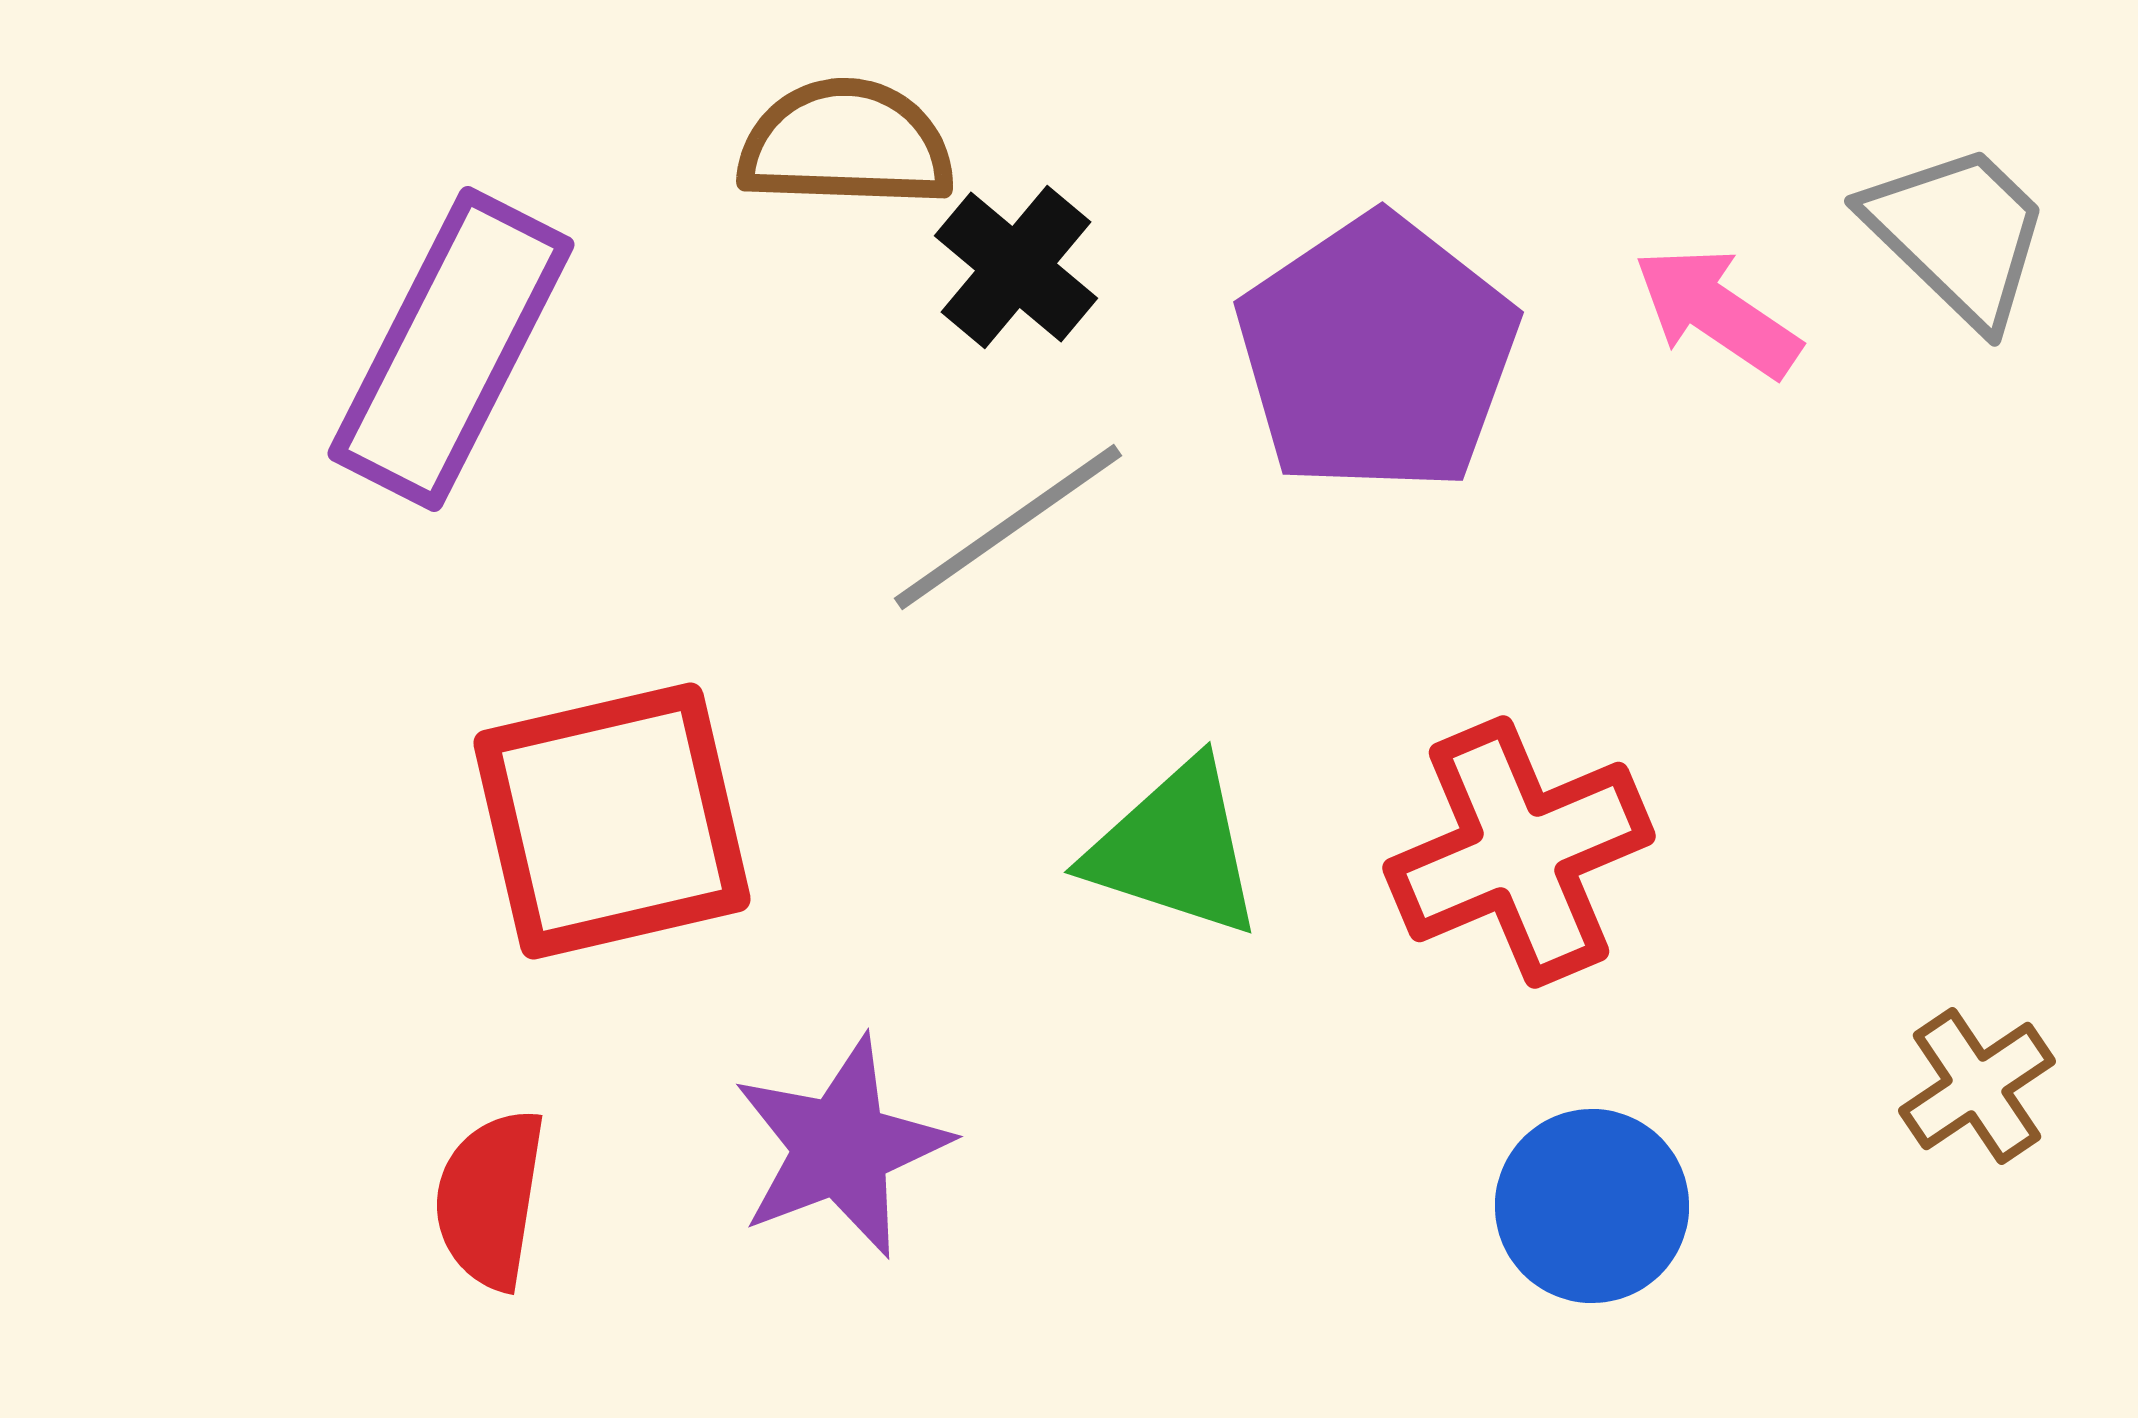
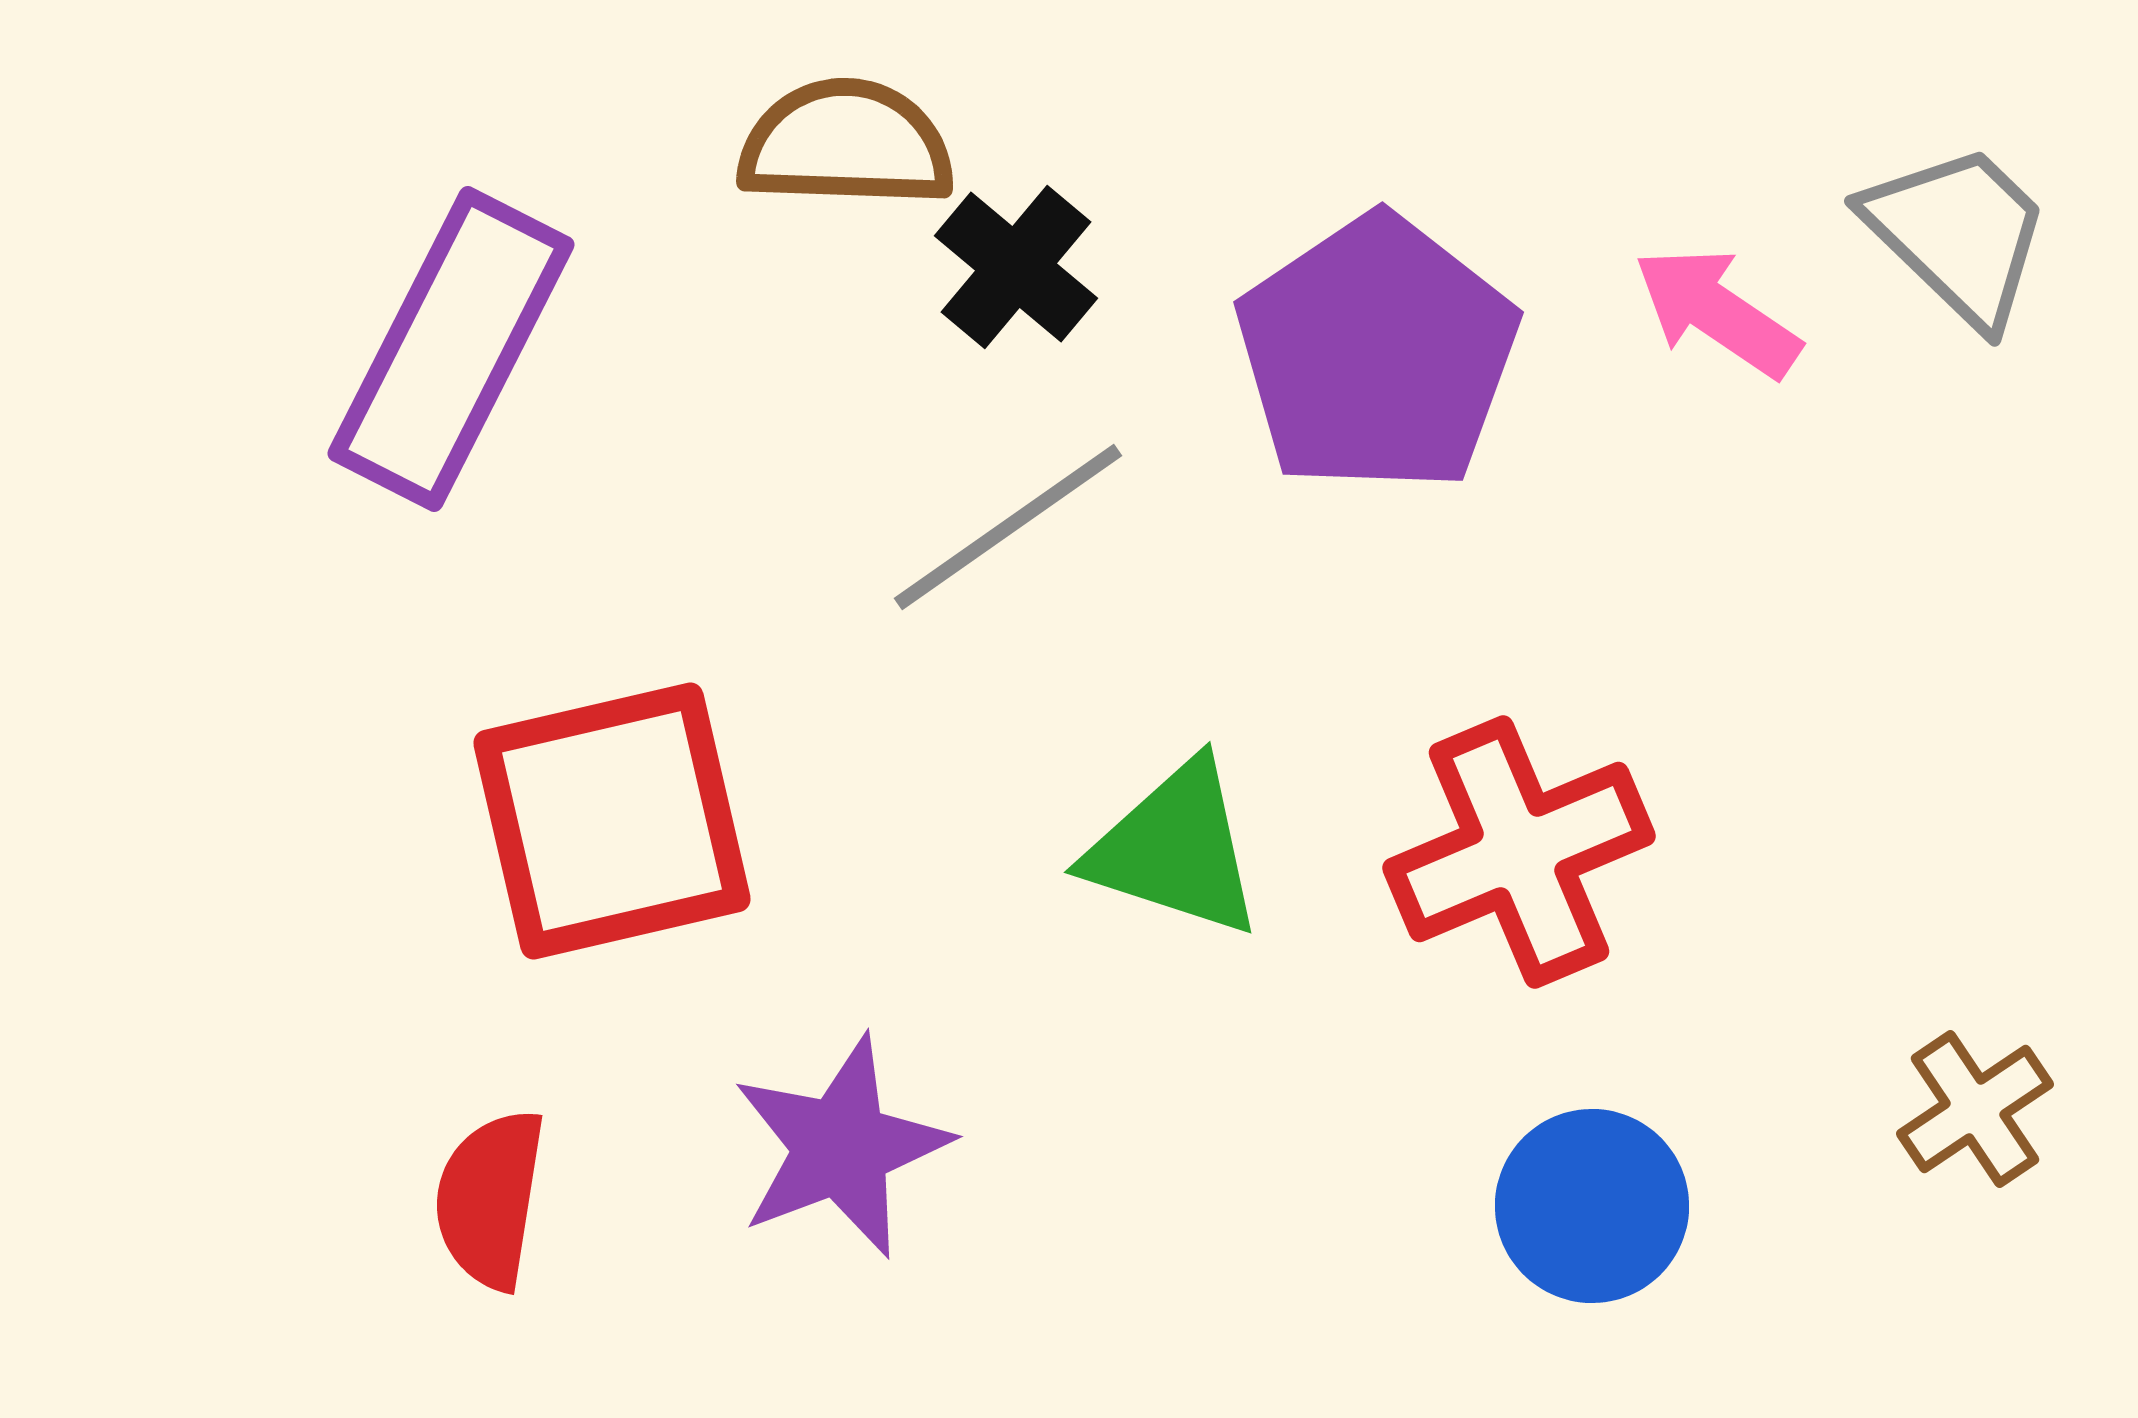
brown cross: moved 2 px left, 23 px down
